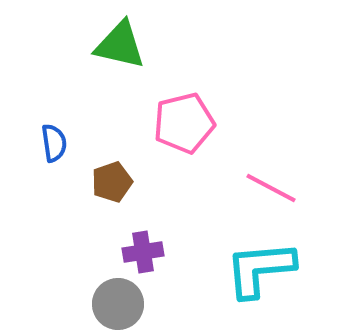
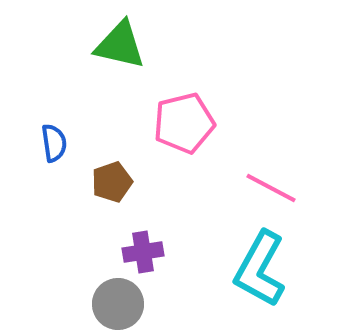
cyan L-shape: rotated 56 degrees counterclockwise
